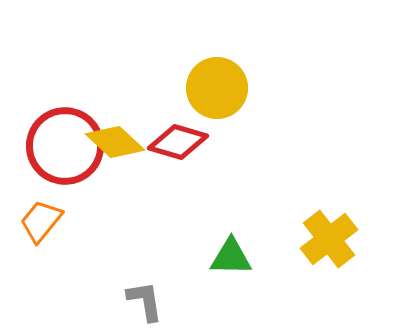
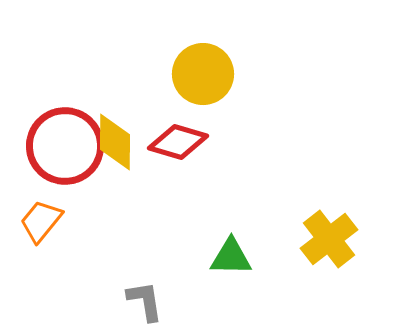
yellow circle: moved 14 px left, 14 px up
yellow diamond: rotated 48 degrees clockwise
